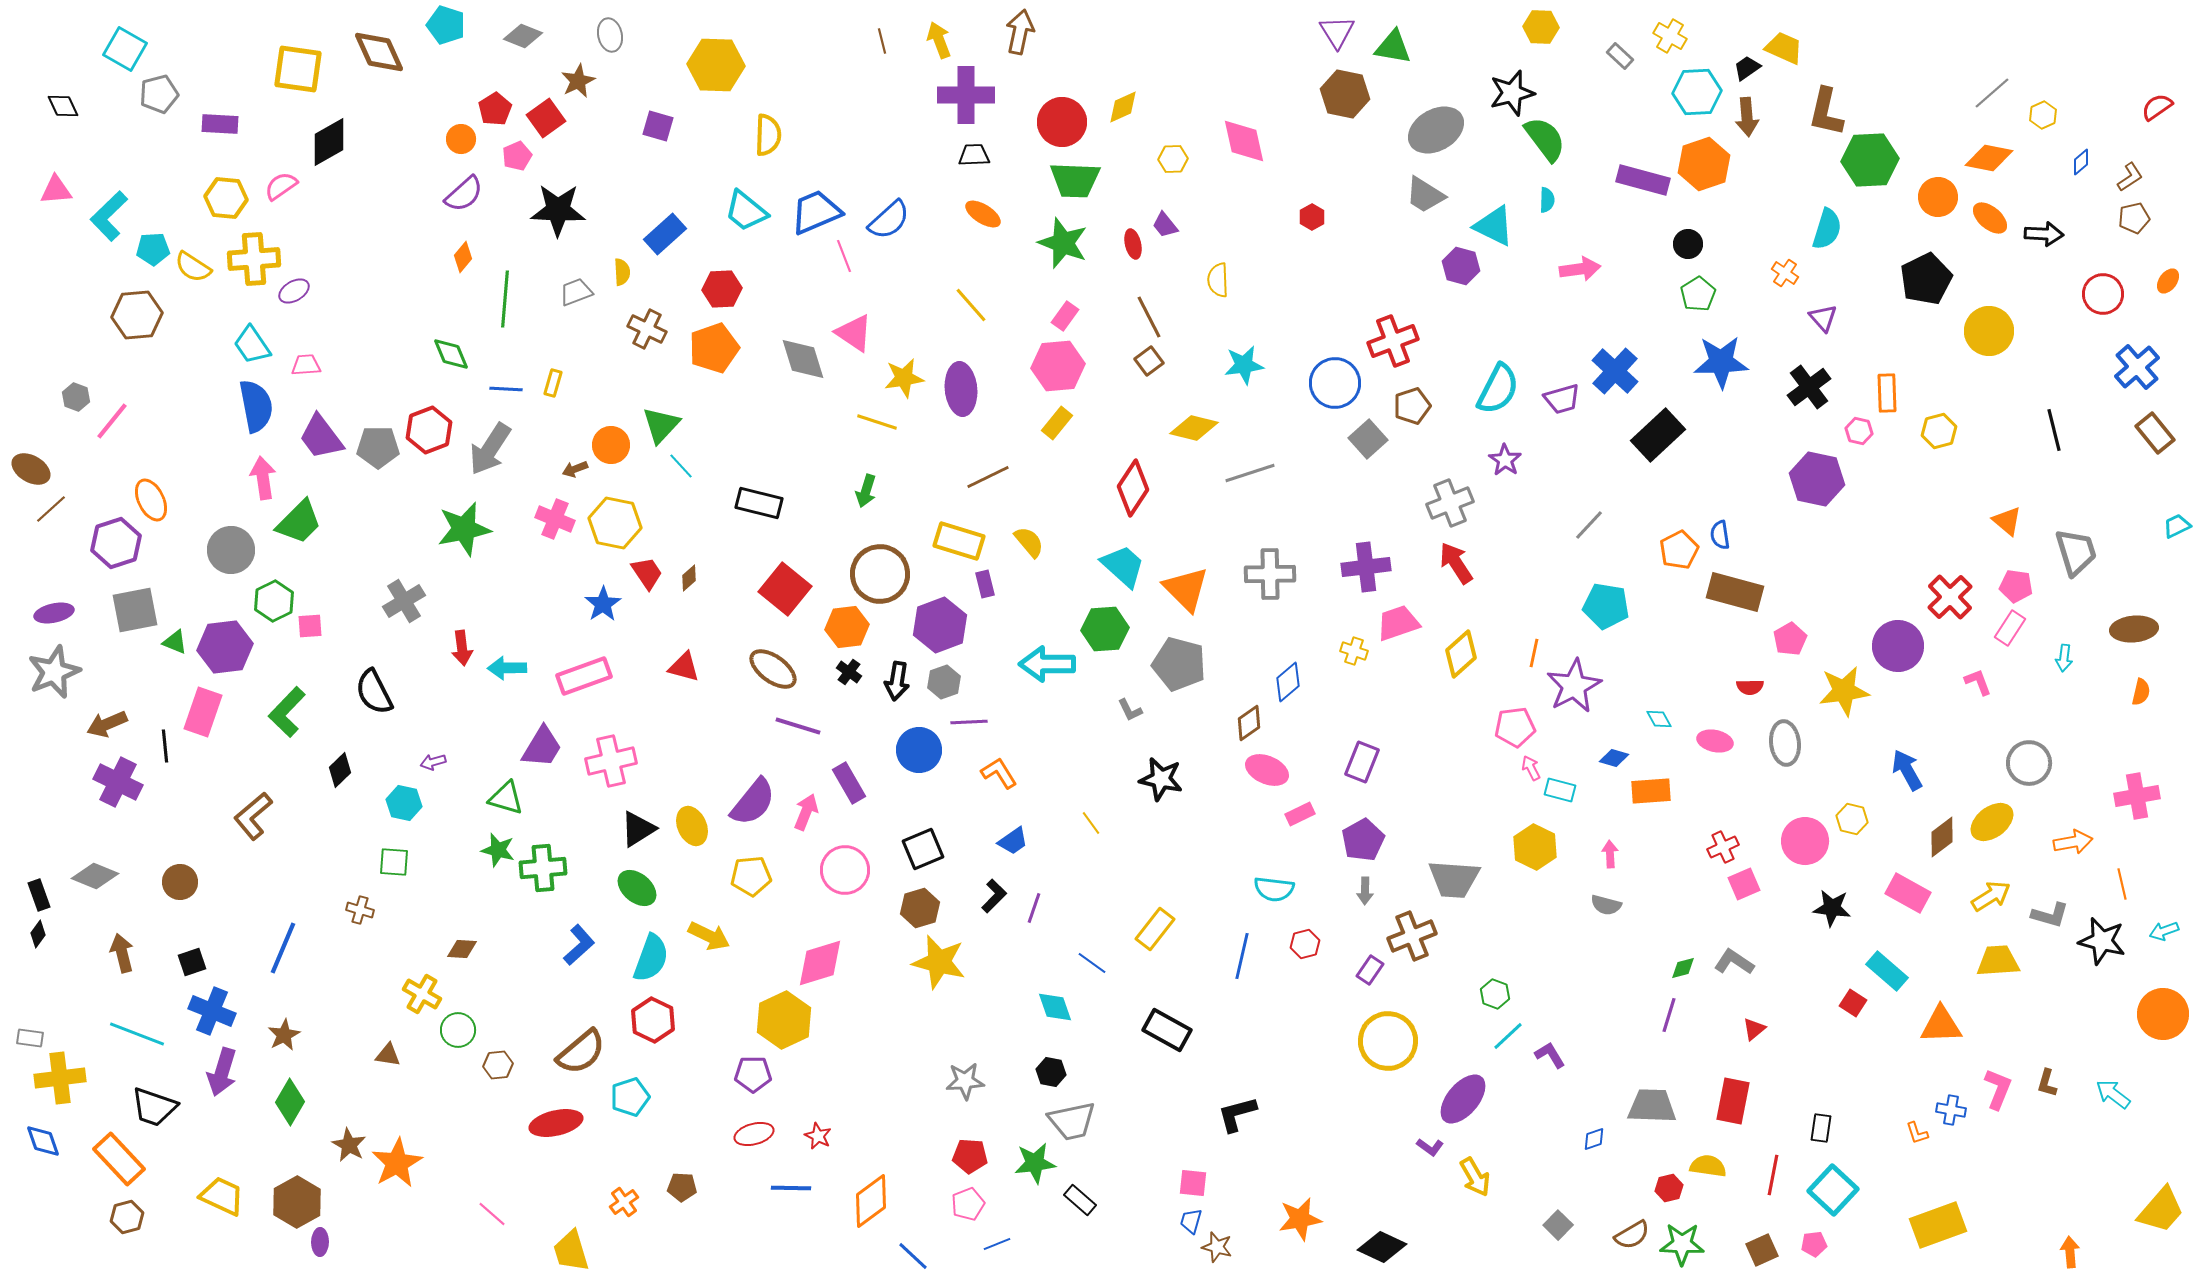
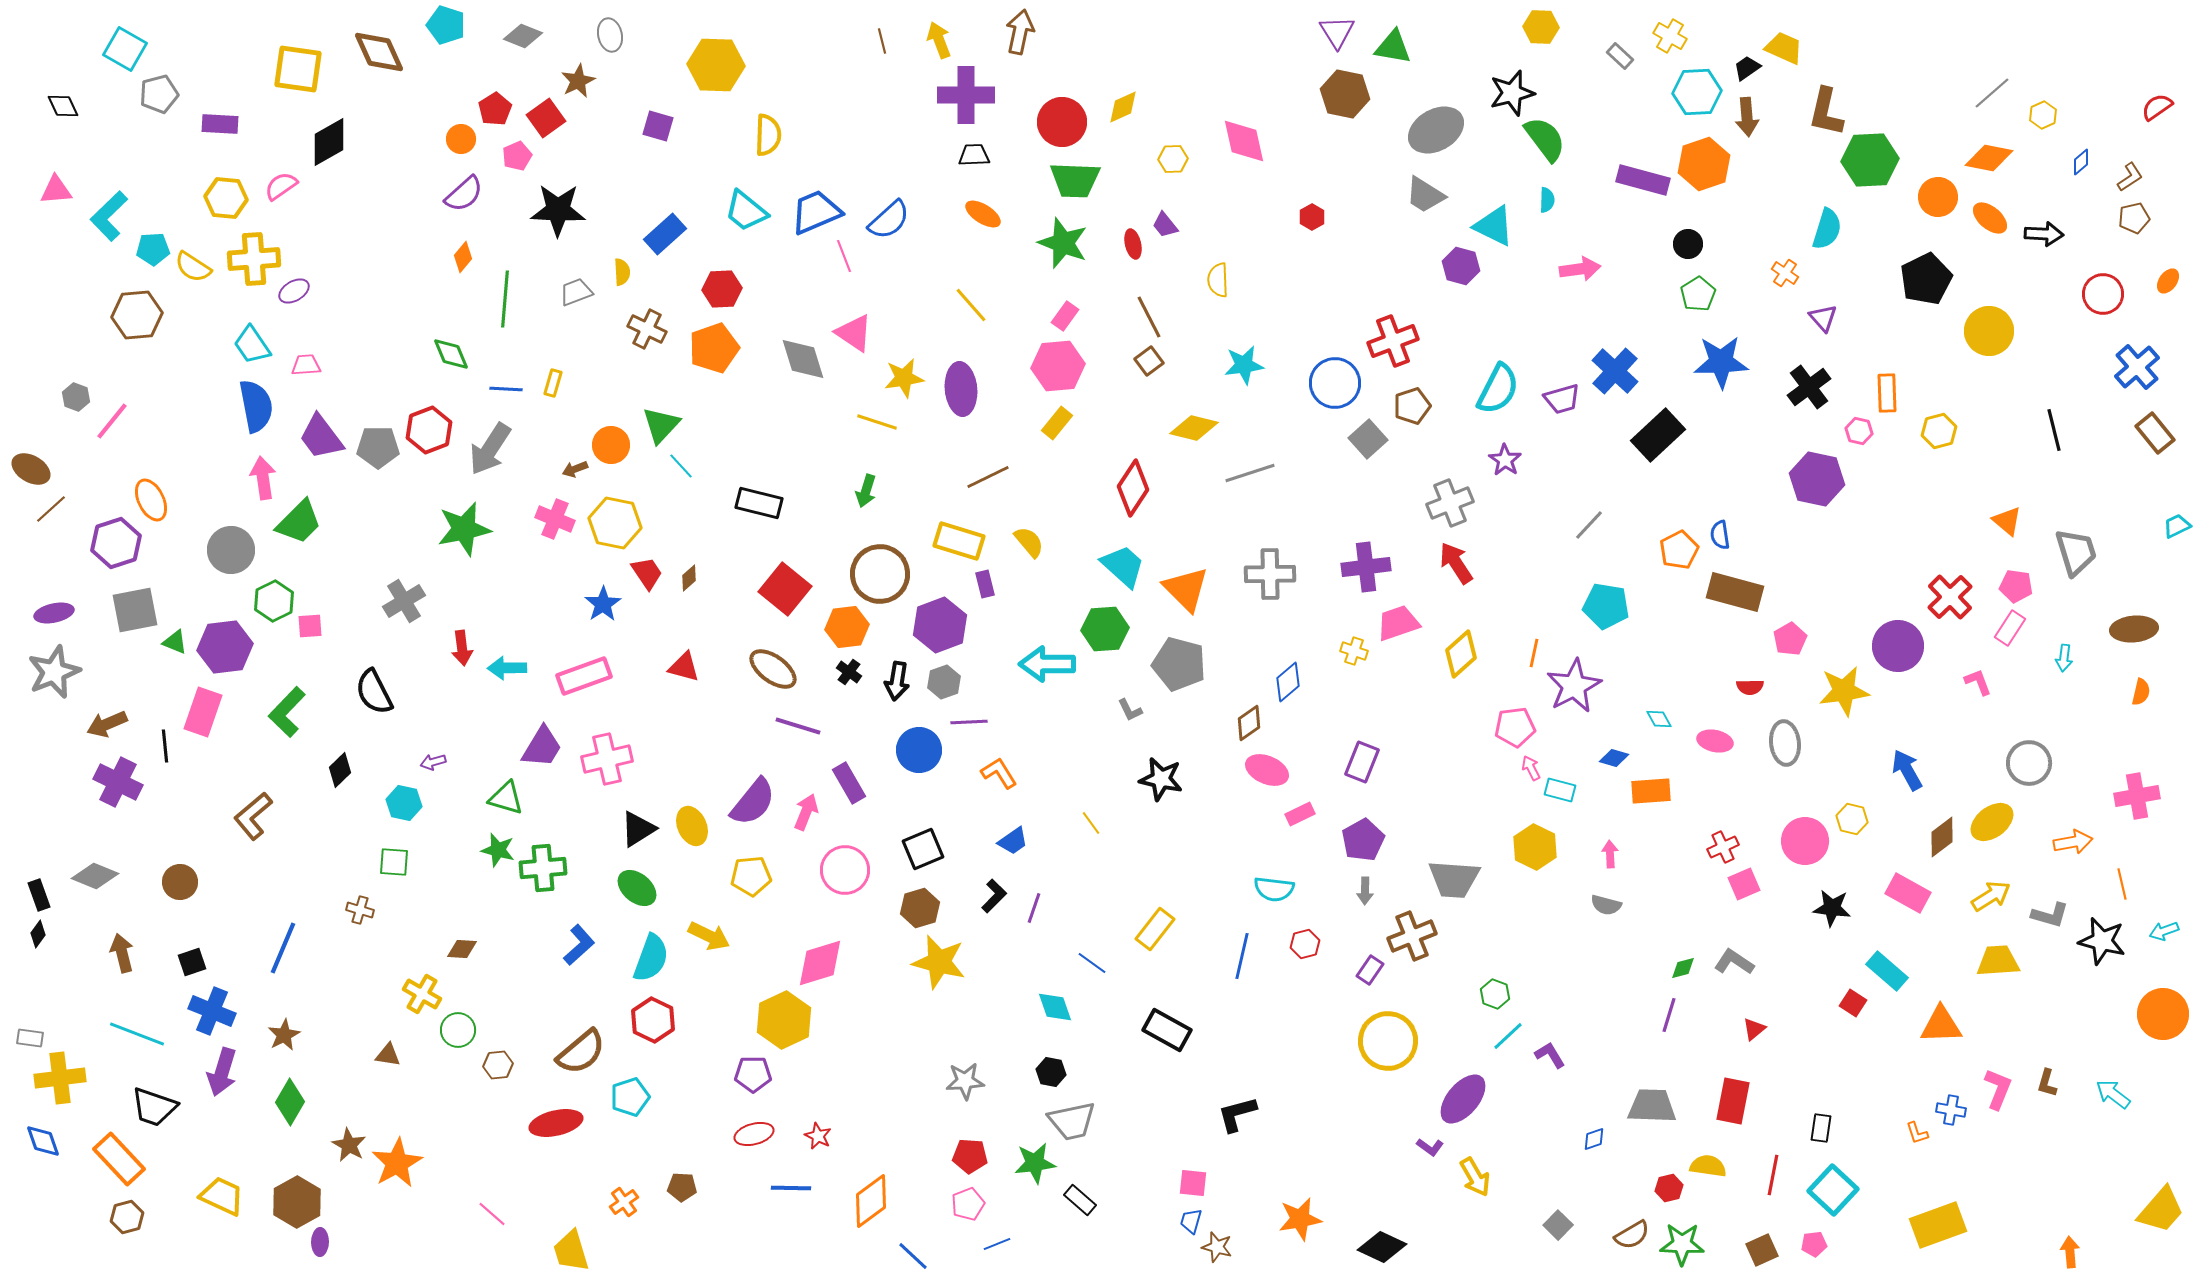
pink cross at (611, 761): moved 4 px left, 2 px up
